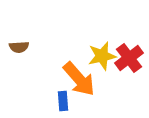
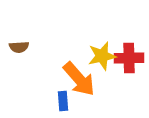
red cross: rotated 36 degrees clockwise
